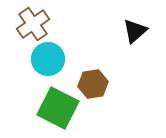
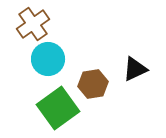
black triangle: moved 38 px down; rotated 16 degrees clockwise
green square: rotated 27 degrees clockwise
